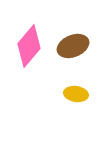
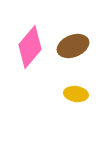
pink diamond: moved 1 px right, 1 px down
